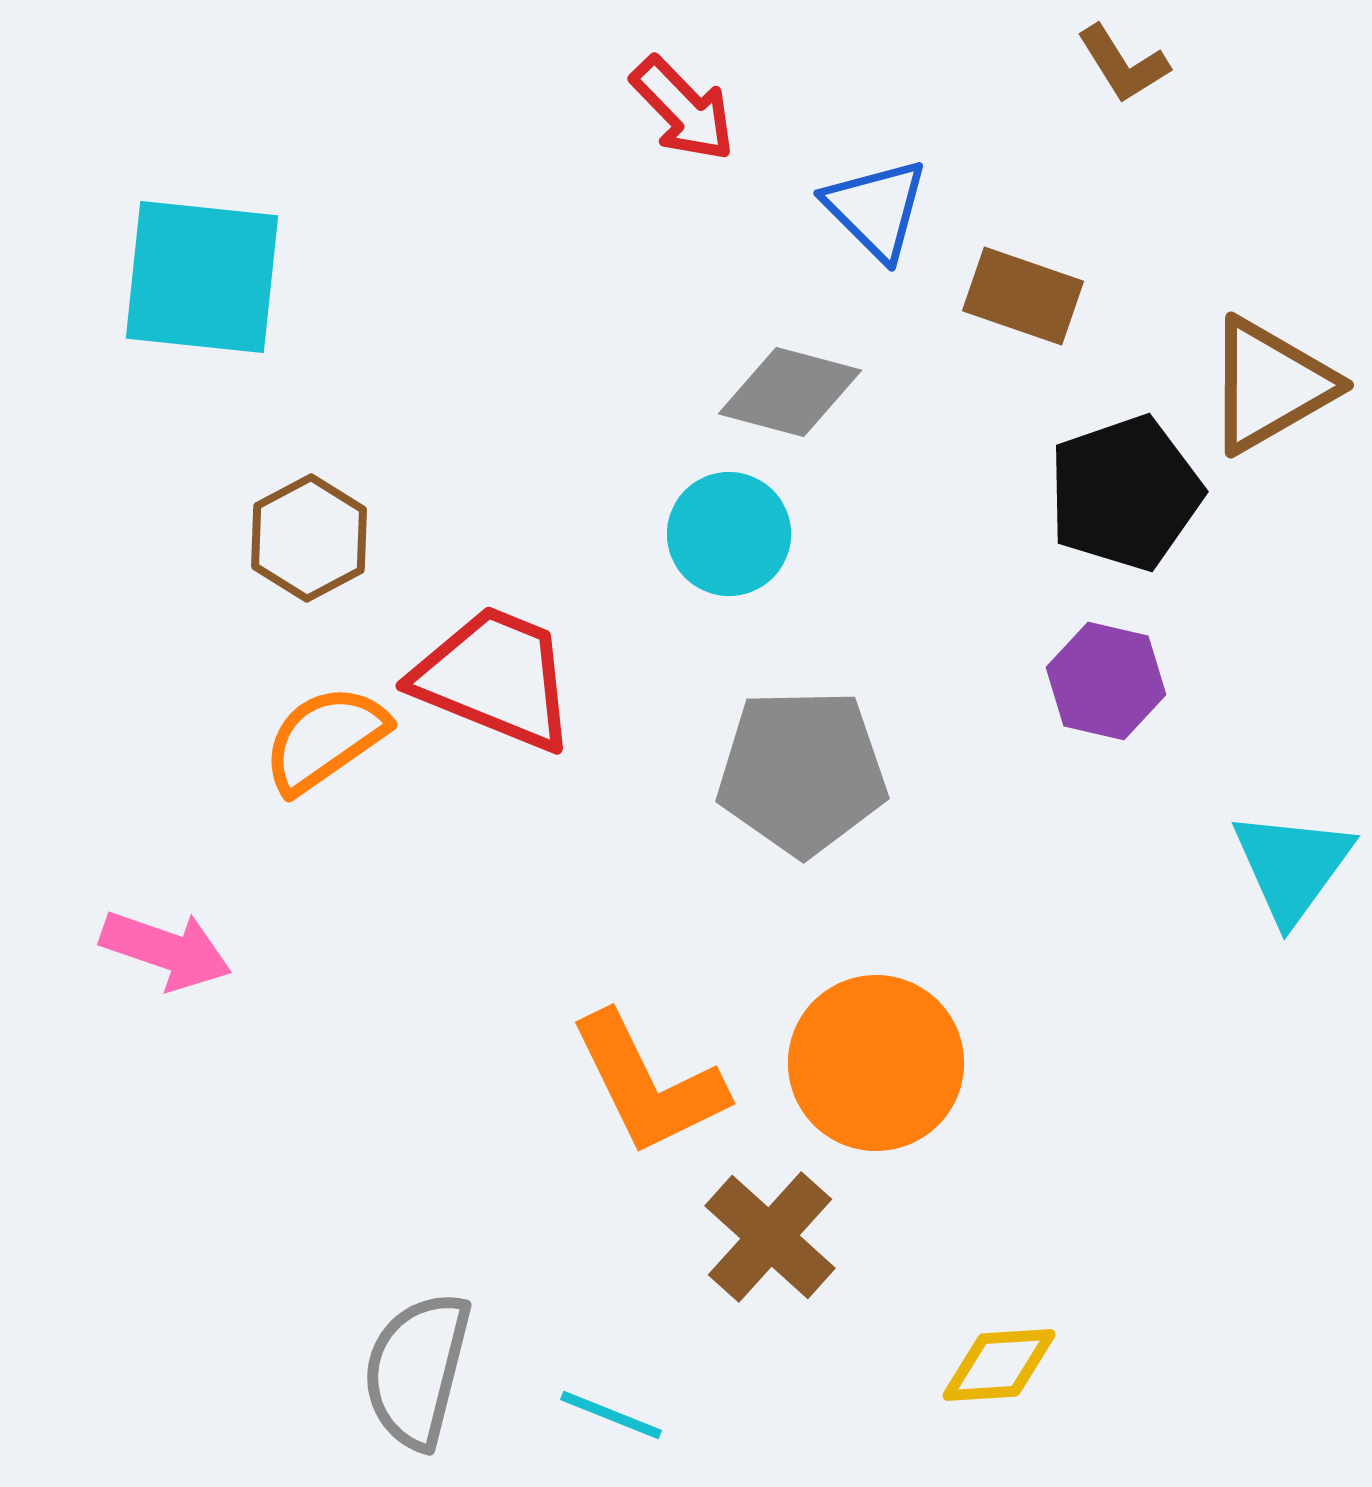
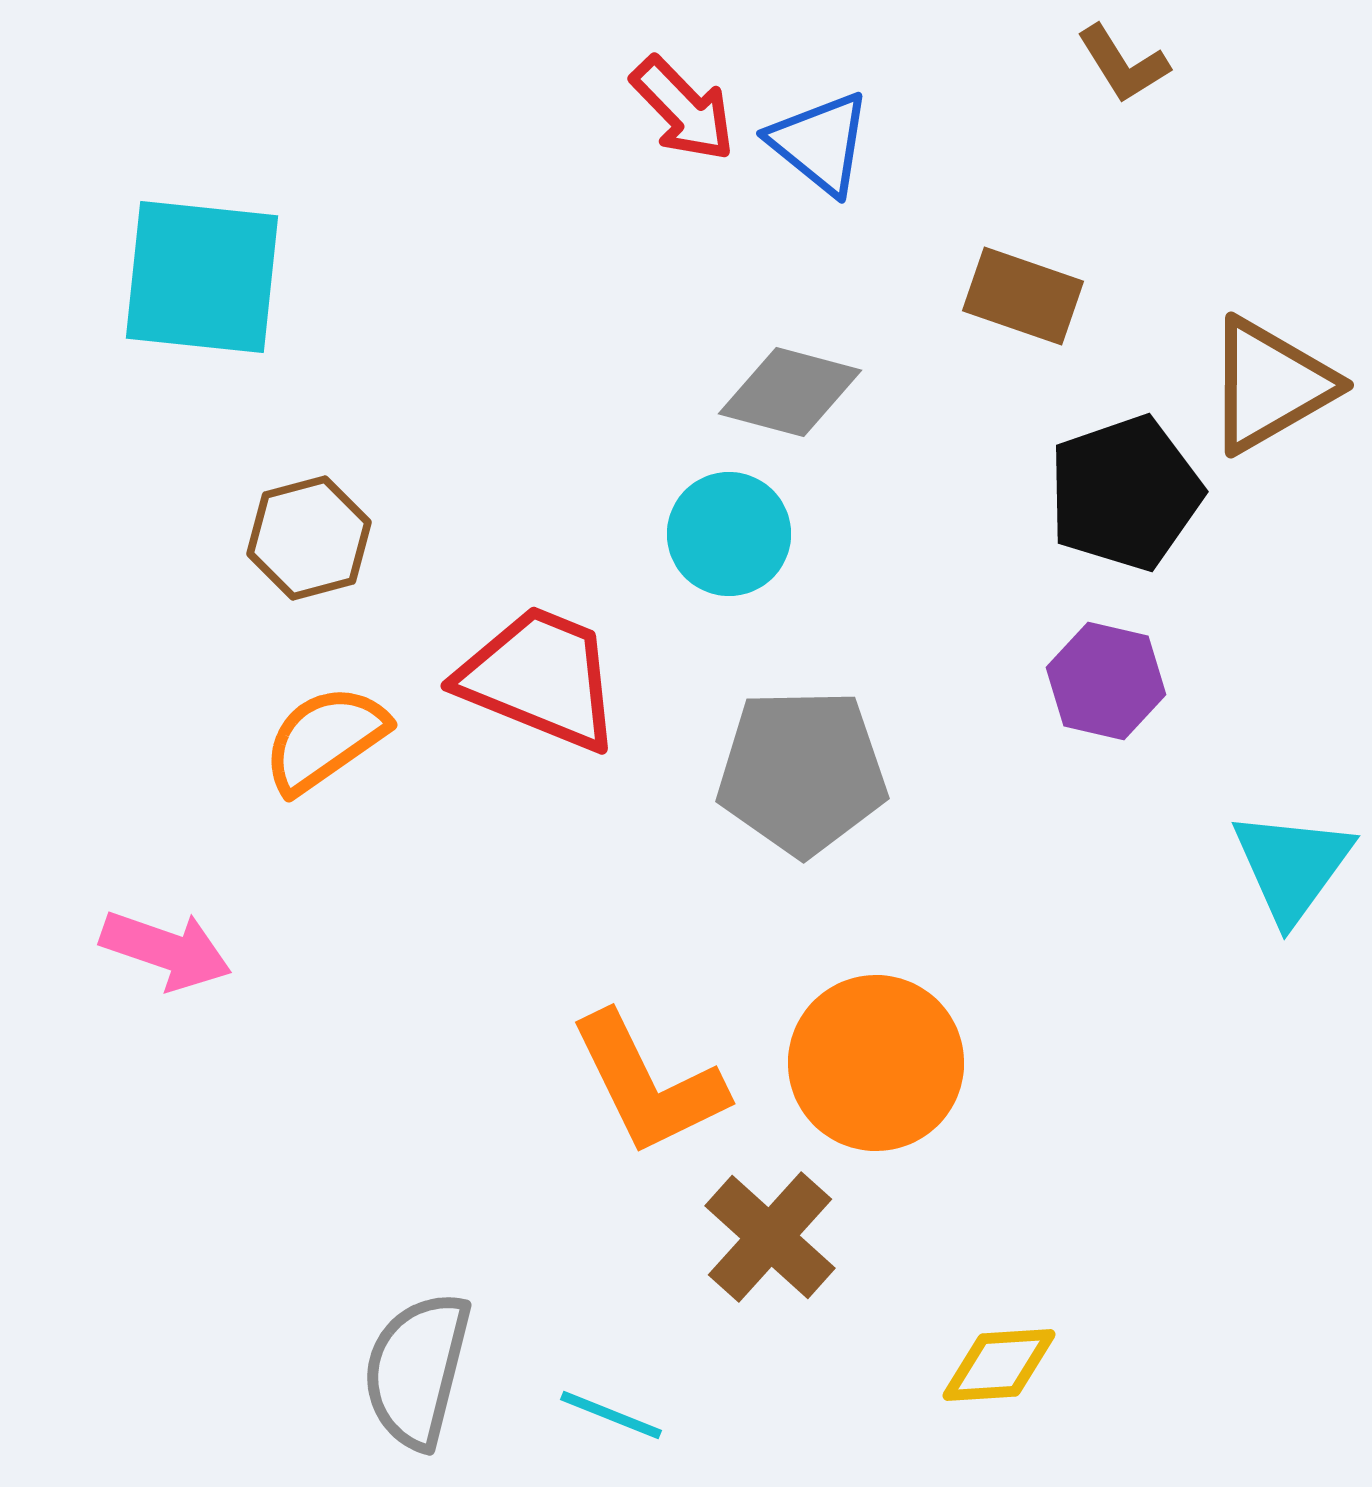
blue triangle: moved 56 px left, 66 px up; rotated 6 degrees counterclockwise
brown hexagon: rotated 13 degrees clockwise
red trapezoid: moved 45 px right
